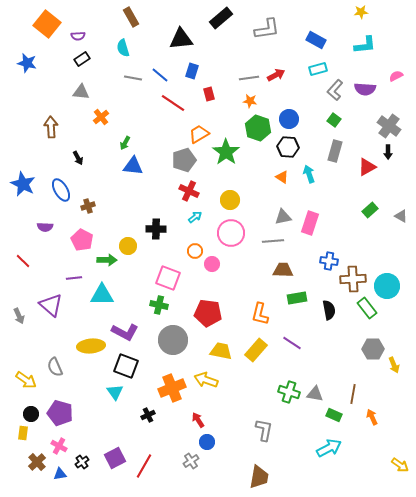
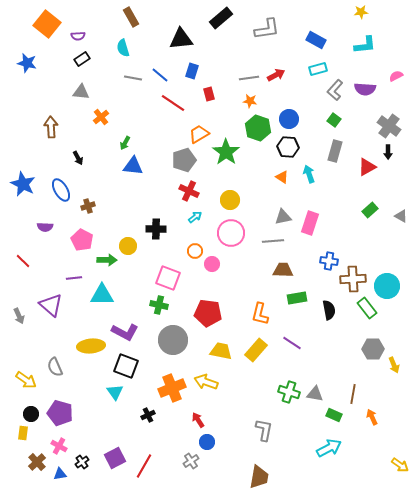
yellow arrow at (206, 380): moved 2 px down
